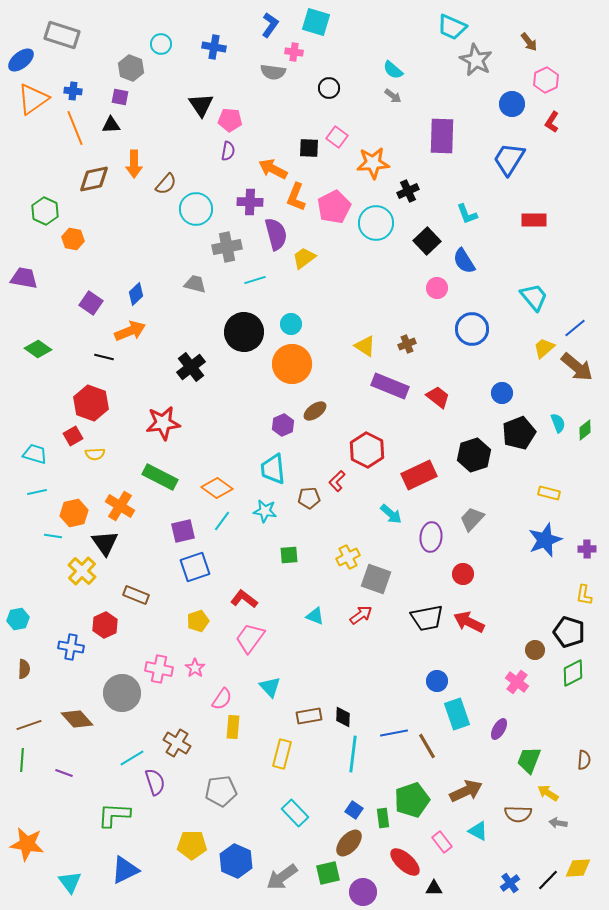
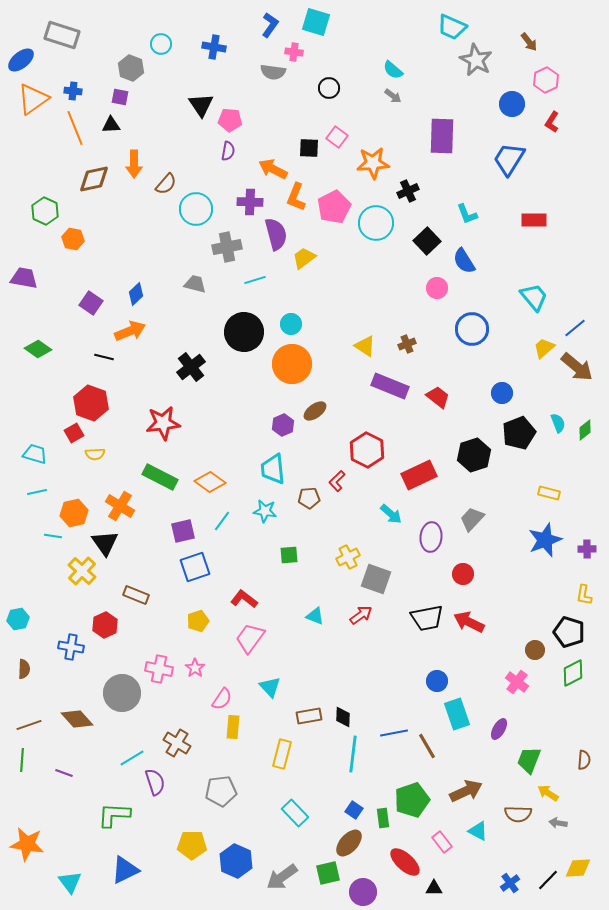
red square at (73, 436): moved 1 px right, 3 px up
orange diamond at (217, 488): moved 7 px left, 6 px up
